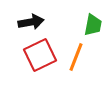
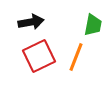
red square: moved 1 px left, 1 px down
